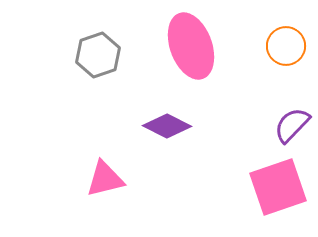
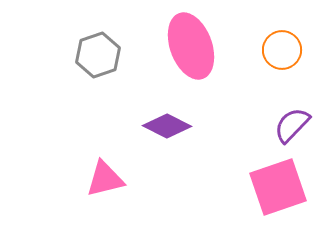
orange circle: moved 4 px left, 4 px down
